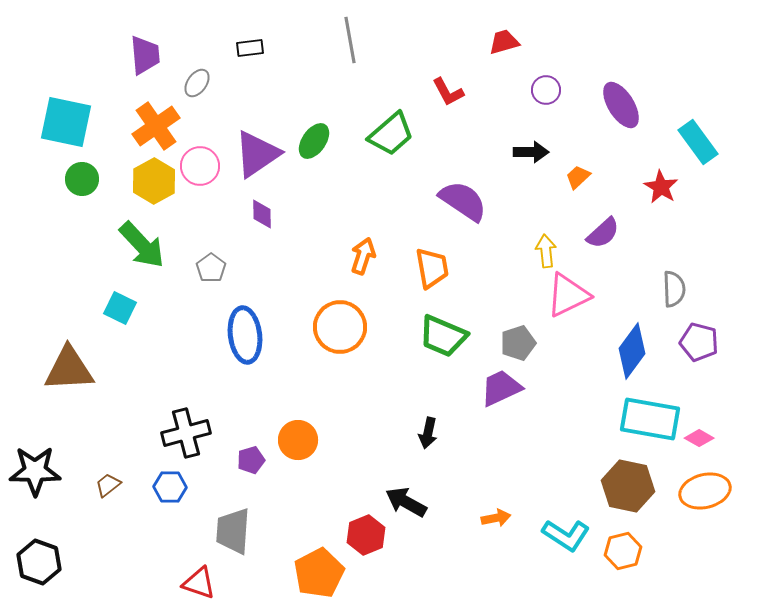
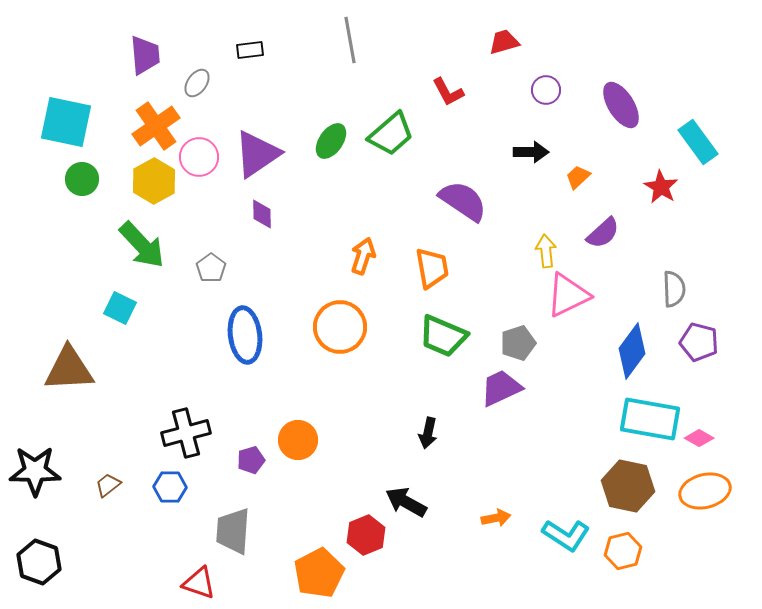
black rectangle at (250, 48): moved 2 px down
green ellipse at (314, 141): moved 17 px right
pink circle at (200, 166): moved 1 px left, 9 px up
